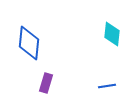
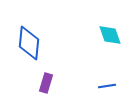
cyan diamond: moved 2 px left, 1 px down; rotated 25 degrees counterclockwise
